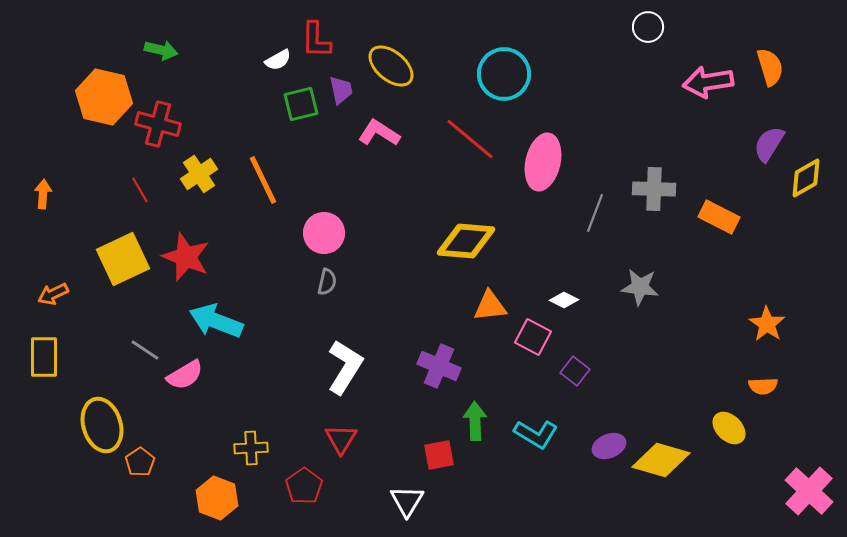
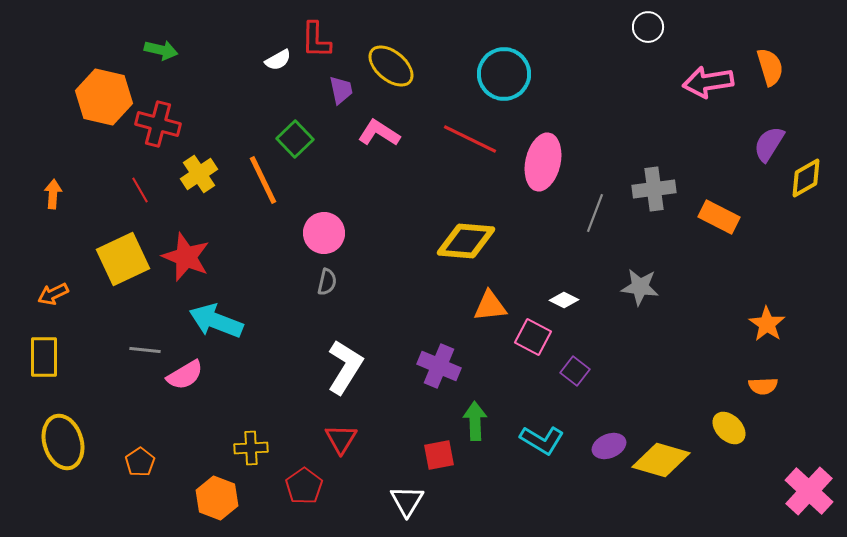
green square at (301, 104): moved 6 px left, 35 px down; rotated 30 degrees counterclockwise
red line at (470, 139): rotated 14 degrees counterclockwise
gray cross at (654, 189): rotated 9 degrees counterclockwise
orange arrow at (43, 194): moved 10 px right
gray line at (145, 350): rotated 28 degrees counterclockwise
yellow ellipse at (102, 425): moved 39 px left, 17 px down
cyan L-shape at (536, 434): moved 6 px right, 6 px down
